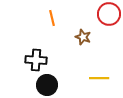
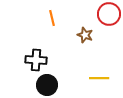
brown star: moved 2 px right, 2 px up
